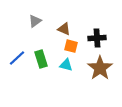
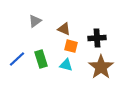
blue line: moved 1 px down
brown star: moved 1 px right, 1 px up
